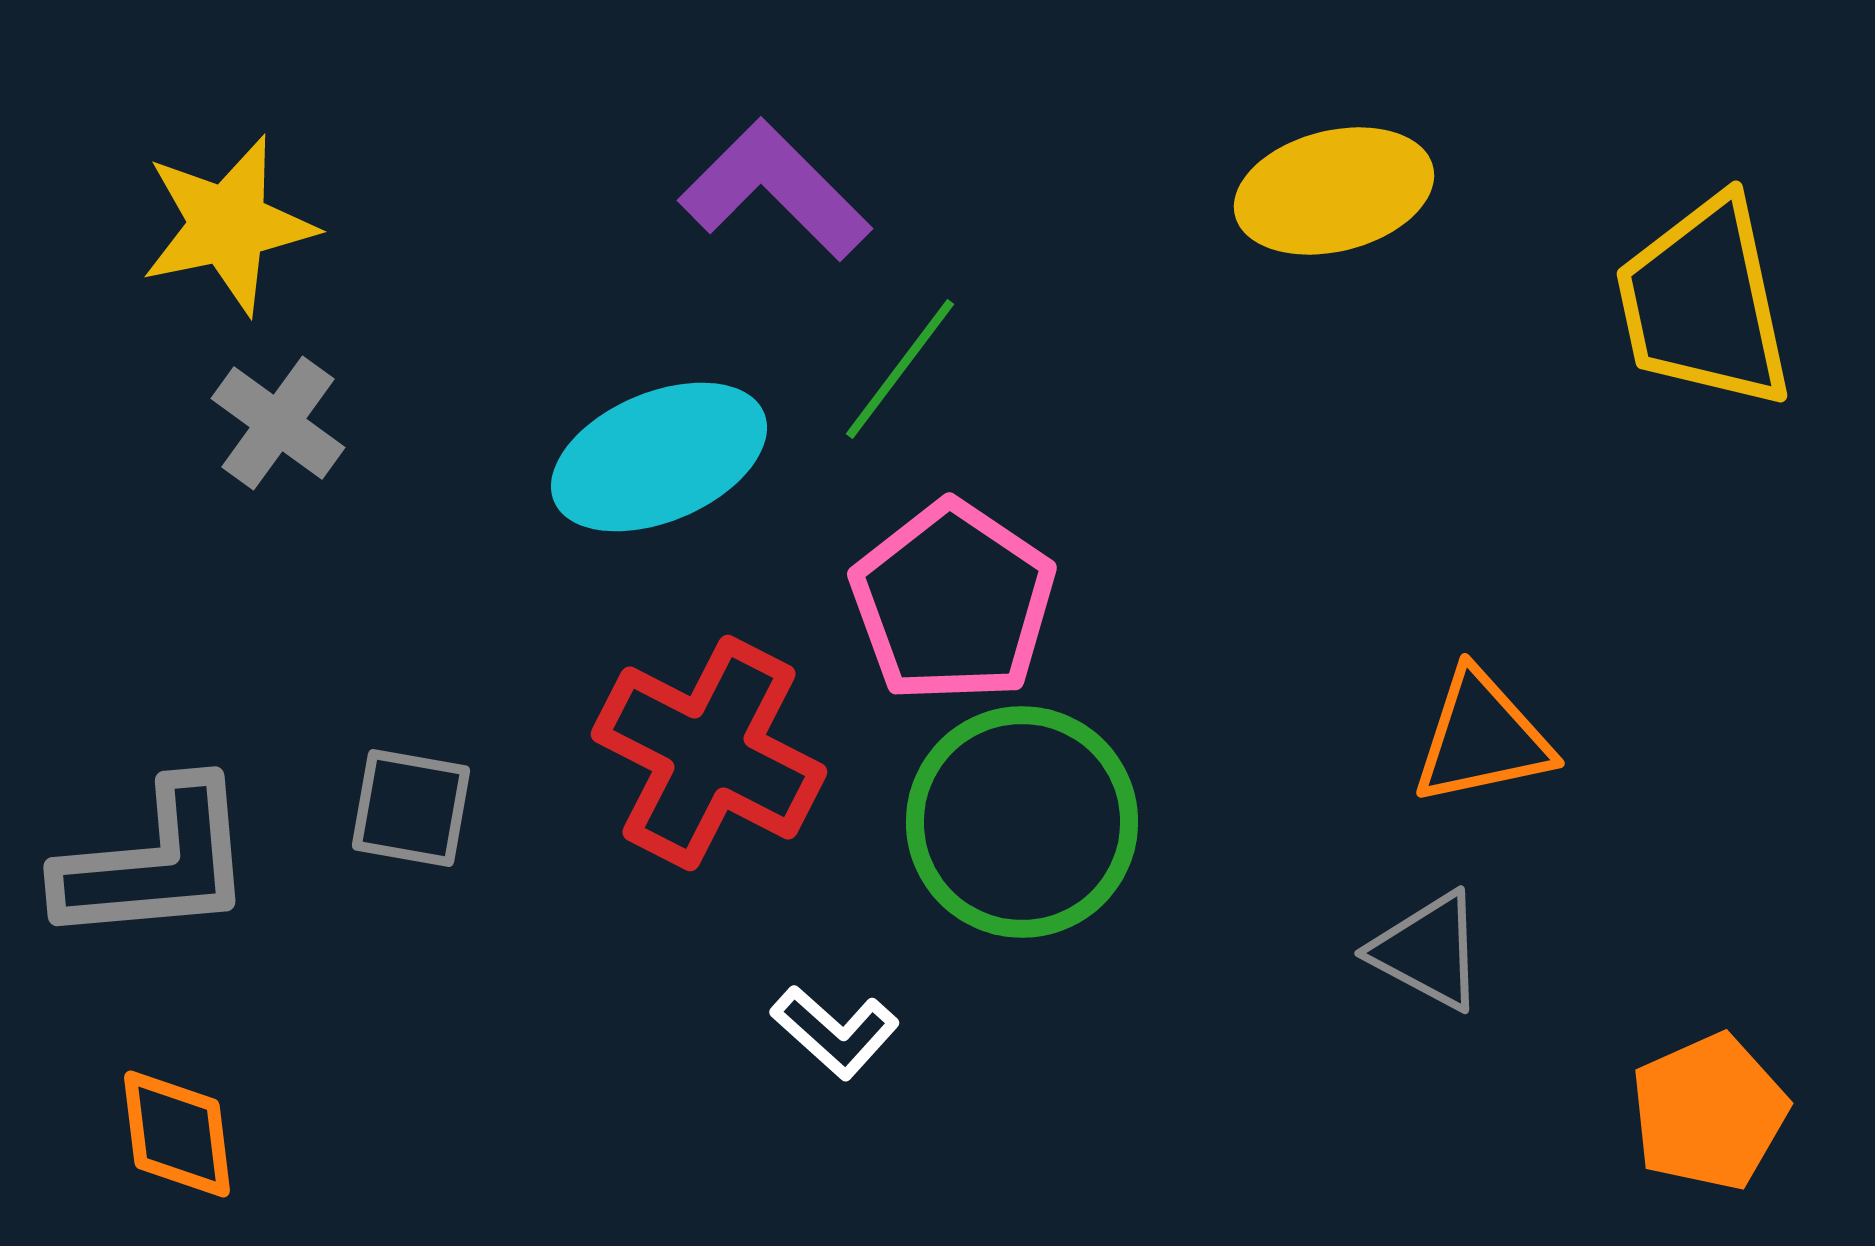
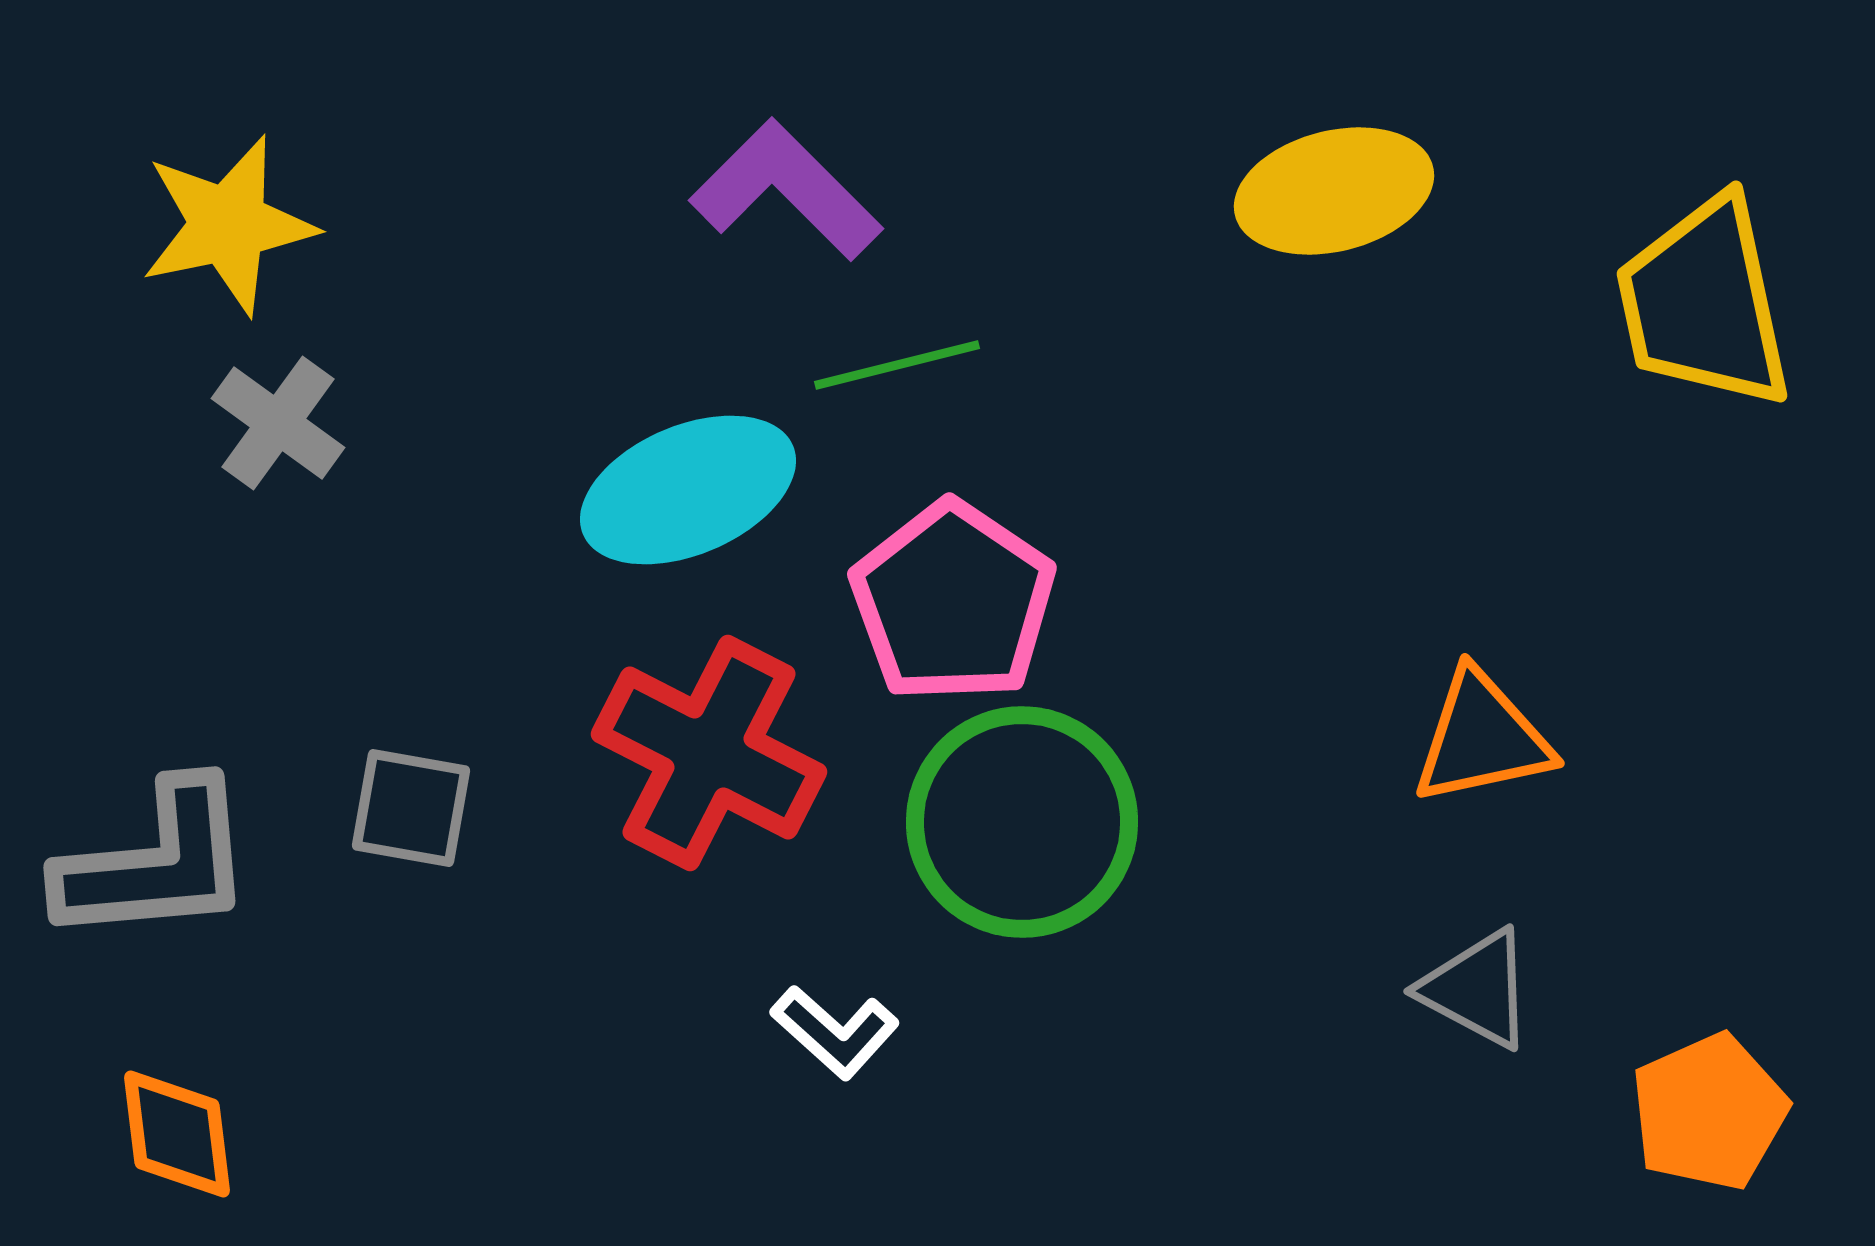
purple L-shape: moved 11 px right
green line: moved 3 px left, 4 px up; rotated 39 degrees clockwise
cyan ellipse: moved 29 px right, 33 px down
gray triangle: moved 49 px right, 38 px down
